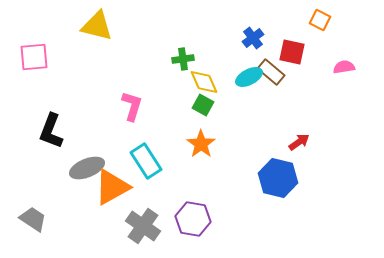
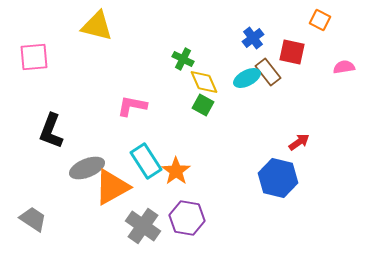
green cross: rotated 35 degrees clockwise
brown rectangle: moved 3 px left; rotated 12 degrees clockwise
cyan ellipse: moved 2 px left, 1 px down
pink L-shape: rotated 96 degrees counterclockwise
orange star: moved 25 px left, 27 px down
purple hexagon: moved 6 px left, 1 px up
